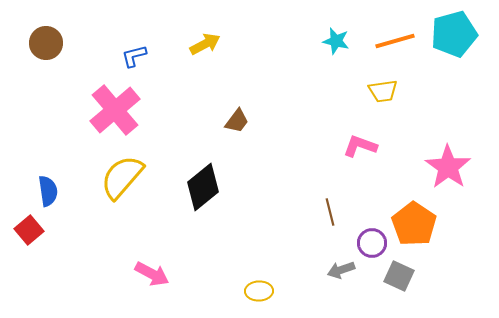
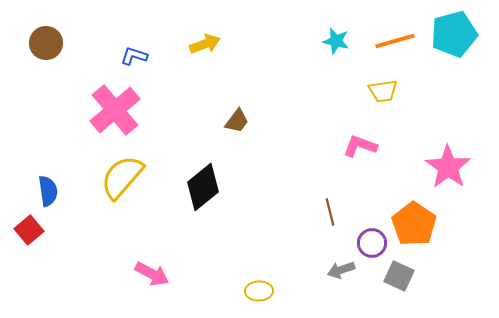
yellow arrow: rotated 8 degrees clockwise
blue L-shape: rotated 32 degrees clockwise
